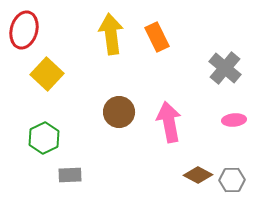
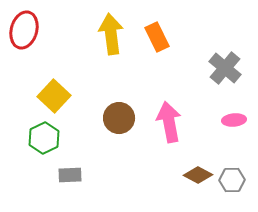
yellow square: moved 7 px right, 22 px down
brown circle: moved 6 px down
